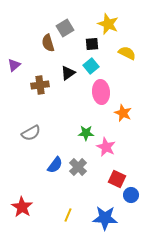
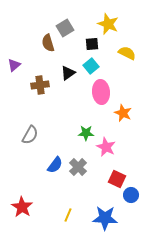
gray semicircle: moved 1 px left, 2 px down; rotated 30 degrees counterclockwise
